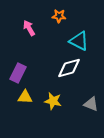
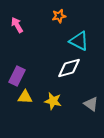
orange star: rotated 16 degrees counterclockwise
pink arrow: moved 12 px left, 3 px up
purple rectangle: moved 1 px left, 3 px down
gray triangle: rotated 14 degrees clockwise
